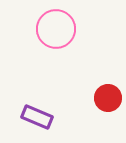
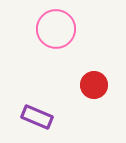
red circle: moved 14 px left, 13 px up
